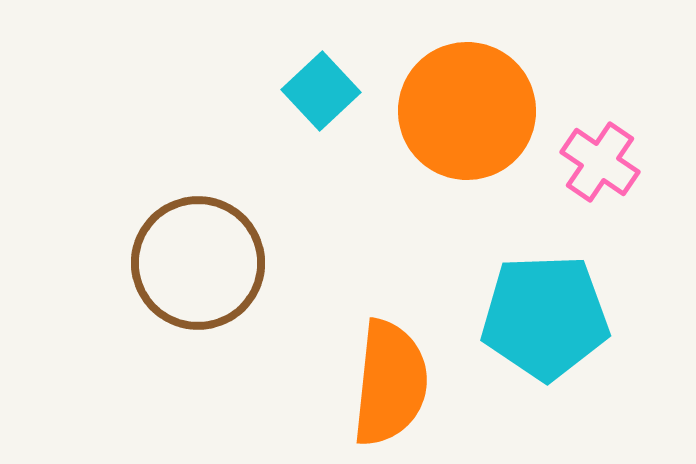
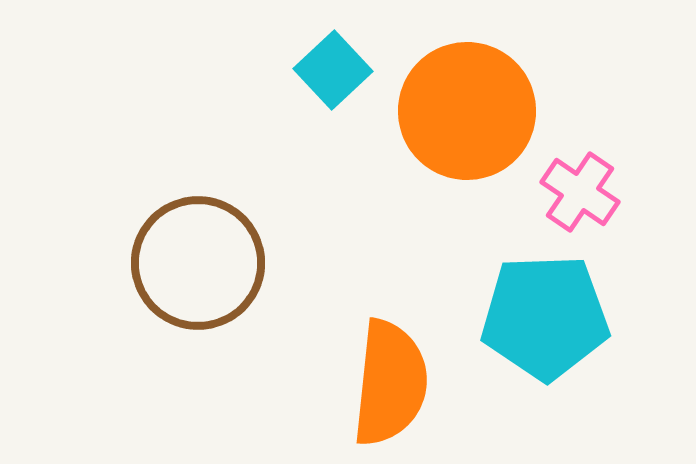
cyan square: moved 12 px right, 21 px up
pink cross: moved 20 px left, 30 px down
